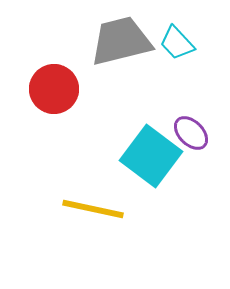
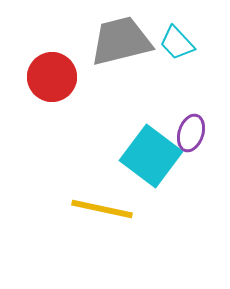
red circle: moved 2 px left, 12 px up
purple ellipse: rotated 63 degrees clockwise
yellow line: moved 9 px right
